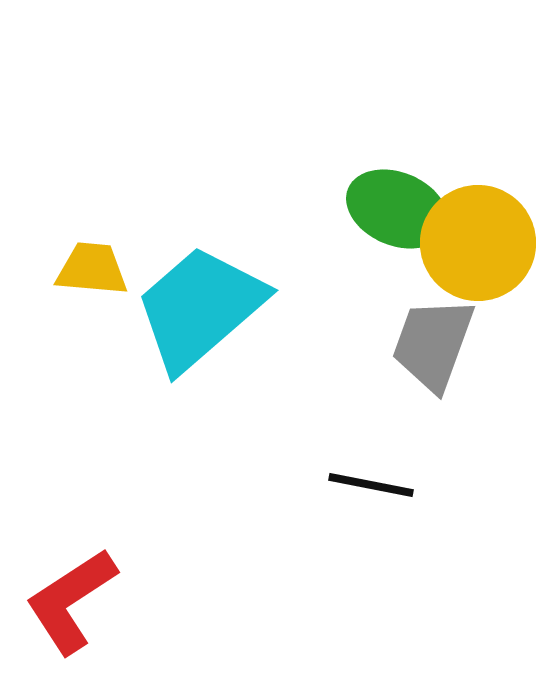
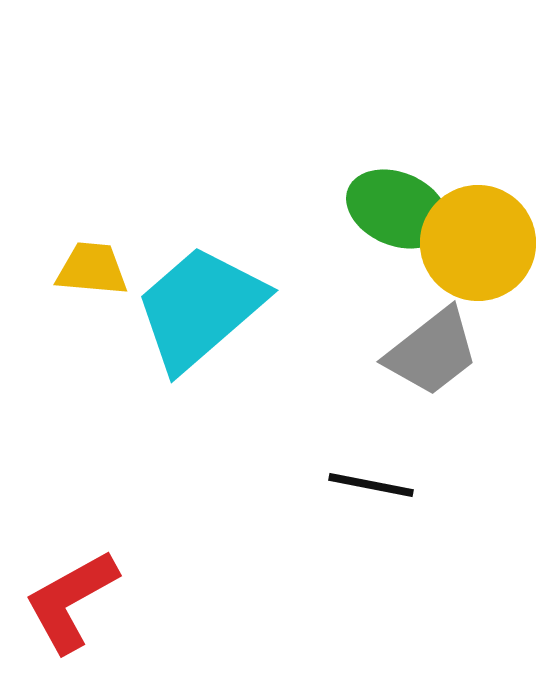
gray trapezoid: moved 1 px left, 8 px down; rotated 148 degrees counterclockwise
red L-shape: rotated 4 degrees clockwise
